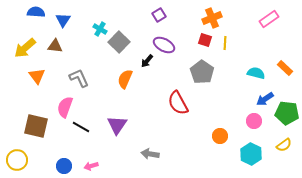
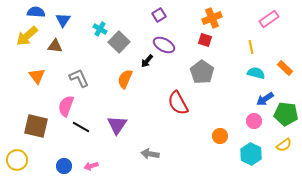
yellow line: moved 26 px right, 4 px down; rotated 16 degrees counterclockwise
yellow arrow: moved 2 px right, 12 px up
pink semicircle: moved 1 px right, 1 px up
green pentagon: moved 1 px left, 1 px down
